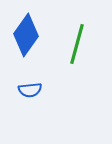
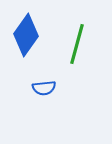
blue semicircle: moved 14 px right, 2 px up
